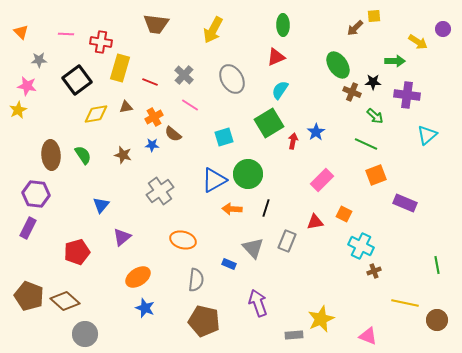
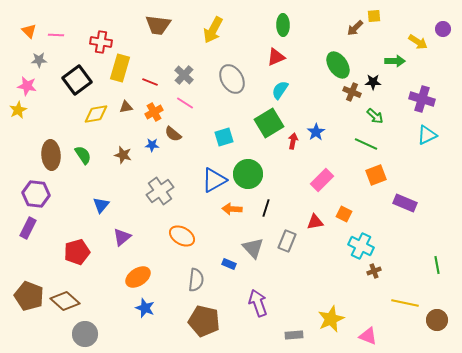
brown trapezoid at (156, 24): moved 2 px right, 1 px down
orange triangle at (21, 32): moved 8 px right, 1 px up
pink line at (66, 34): moved 10 px left, 1 px down
purple cross at (407, 95): moved 15 px right, 4 px down; rotated 10 degrees clockwise
pink line at (190, 105): moved 5 px left, 2 px up
orange cross at (154, 117): moved 5 px up
cyan triangle at (427, 135): rotated 15 degrees clockwise
orange ellipse at (183, 240): moved 1 px left, 4 px up; rotated 15 degrees clockwise
yellow star at (321, 319): moved 10 px right
